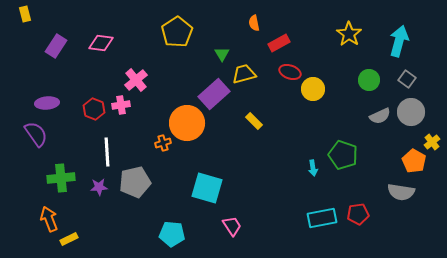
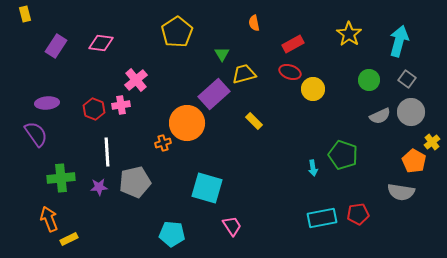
red rectangle at (279, 43): moved 14 px right, 1 px down
